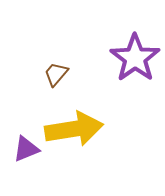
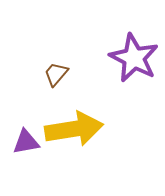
purple star: moved 1 px left; rotated 9 degrees counterclockwise
purple triangle: moved 7 px up; rotated 12 degrees clockwise
